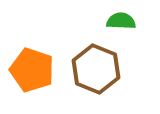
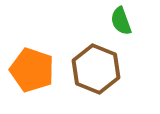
green semicircle: rotated 112 degrees counterclockwise
